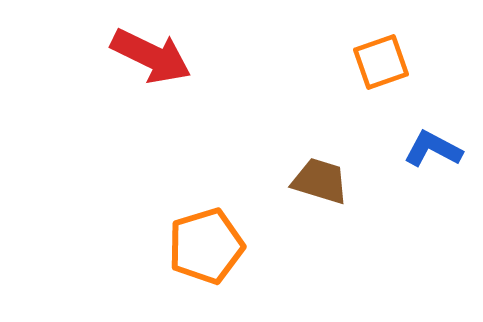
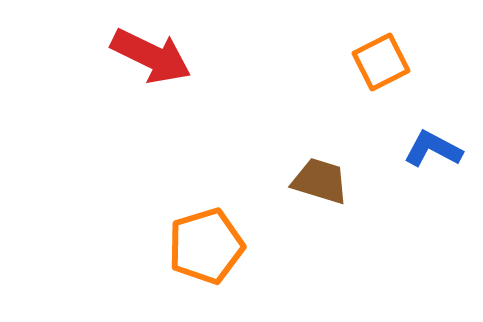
orange square: rotated 8 degrees counterclockwise
